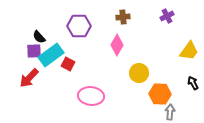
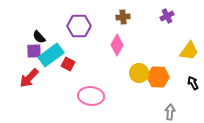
orange hexagon: moved 2 px left, 17 px up
